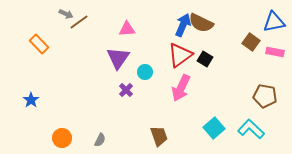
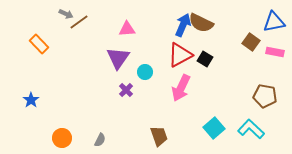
red triangle: rotated 8 degrees clockwise
